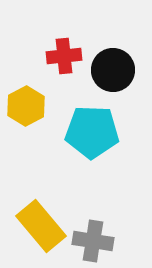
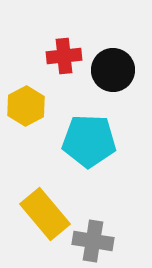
cyan pentagon: moved 3 px left, 9 px down
yellow rectangle: moved 4 px right, 12 px up
